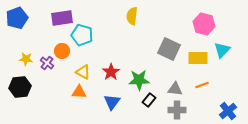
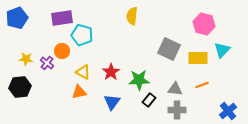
orange triangle: rotated 14 degrees counterclockwise
